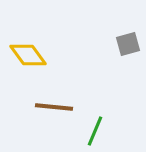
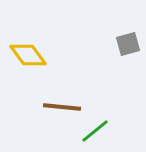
brown line: moved 8 px right
green line: rotated 28 degrees clockwise
